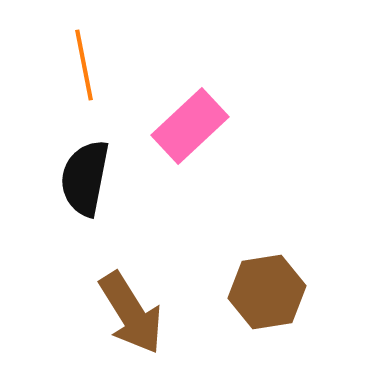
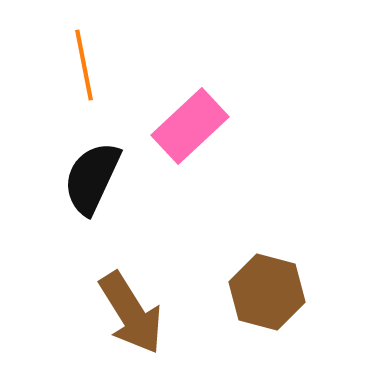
black semicircle: moved 7 px right; rotated 14 degrees clockwise
brown hexagon: rotated 24 degrees clockwise
